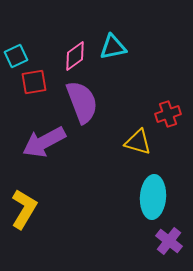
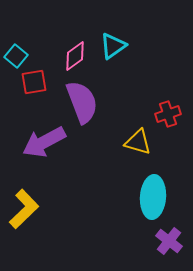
cyan triangle: moved 1 px up; rotated 24 degrees counterclockwise
cyan square: rotated 25 degrees counterclockwise
yellow L-shape: rotated 15 degrees clockwise
